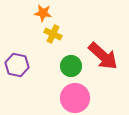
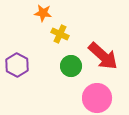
yellow cross: moved 7 px right
purple hexagon: rotated 15 degrees clockwise
pink circle: moved 22 px right
